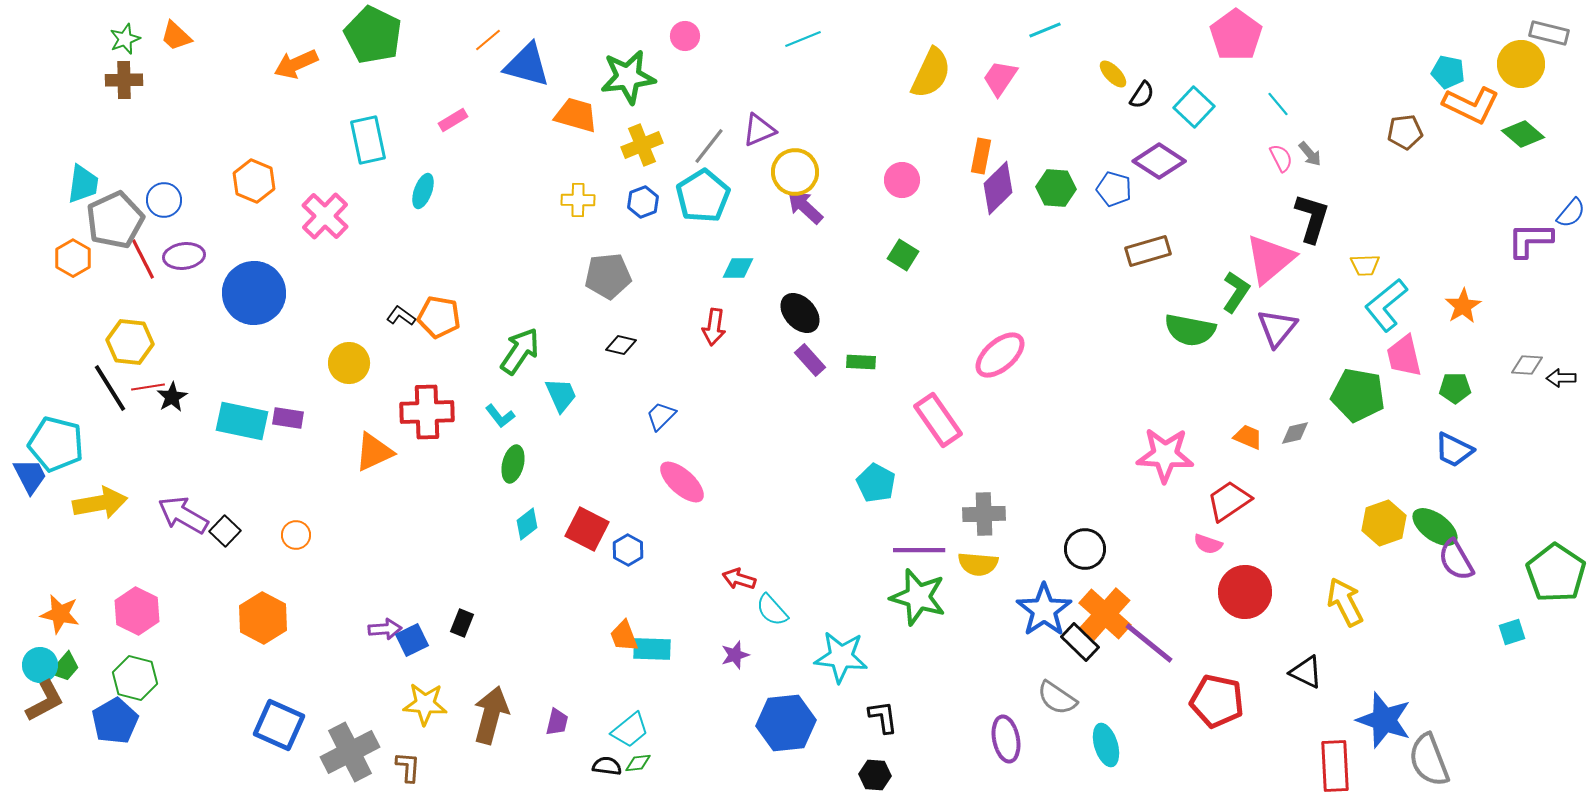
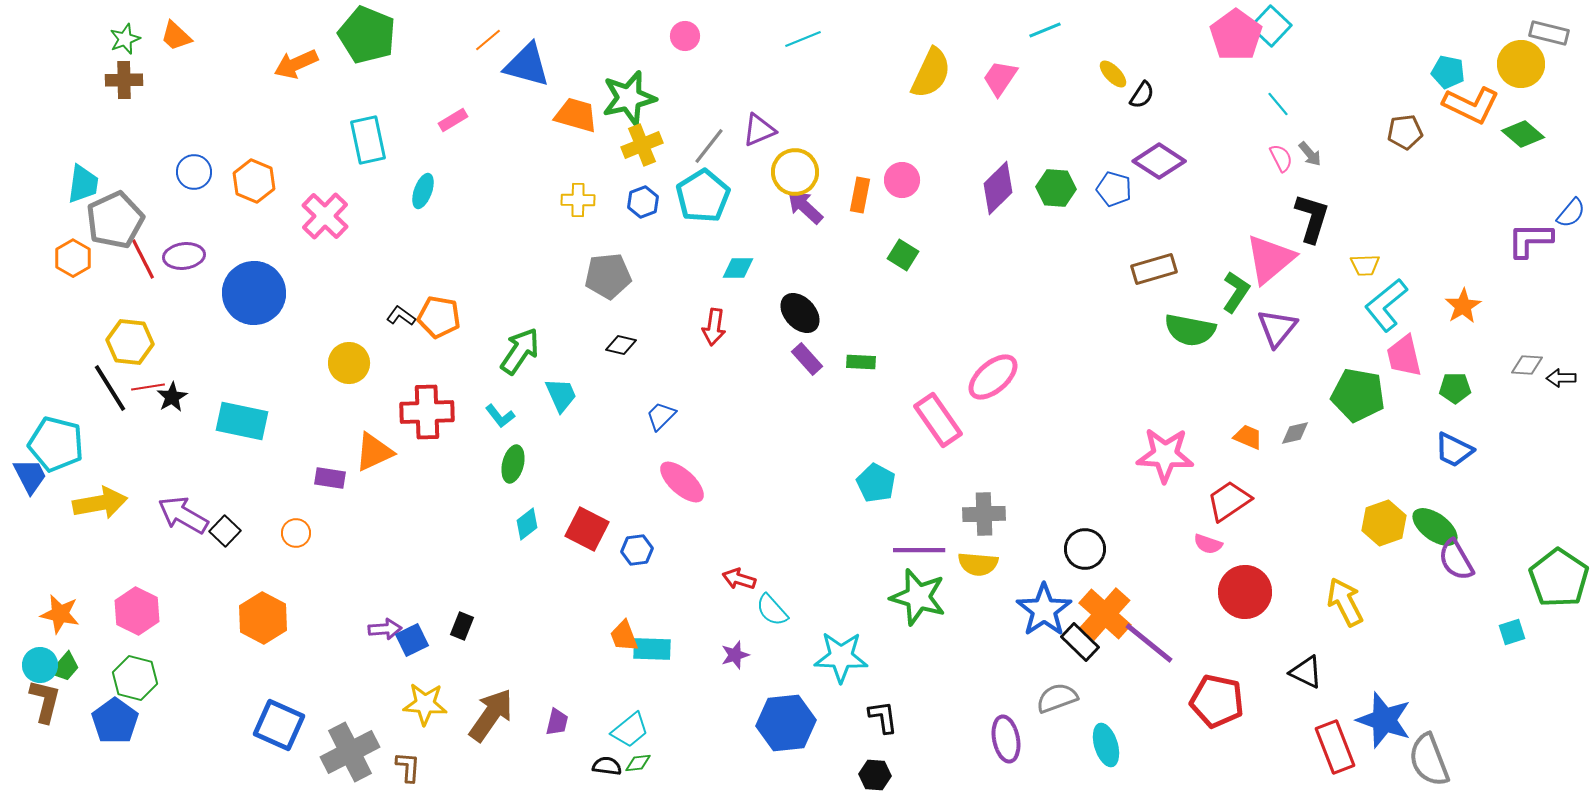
green pentagon at (373, 35): moved 6 px left; rotated 4 degrees counterclockwise
green star at (628, 77): moved 1 px right, 21 px down; rotated 6 degrees counterclockwise
cyan square at (1194, 107): moved 77 px right, 81 px up
orange rectangle at (981, 156): moved 121 px left, 39 px down
blue circle at (164, 200): moved 30 px right, 28 px up
brown rectangle at (1148, 251): moved 6 px right, 18 px down
pink ellipse at (1000, 355): moved 7 px left, 22 px down
purple rectangle at (810, 360): moved 3 px left, 1 px up
purple rectangle at (288, 418): moved 42 px right, 60 px down
orange circle at (296, 535): moved 2 px up
blue hexagon at (628, 550): moved 9 px right; rotated 24 degrees clockwise
green pentagon at (1556, 573): moved 3 px right, 5 px down
black rectangle at (462, 623): moved 3 px down
cyan star at (841, 657): rotated 4 degrees counterclockwise
gray semicircle at (1057, 698): rotated 126 degrees clockwise
brown L-shape at (45, 701): rotated 48 degrees counterclockwise
brown arrow at (491, 715): rotated 20 degrees clockwise
blue pentagon at (115, 721): rotated 6 degrees counterclockwise
red rectangle at (1335, 766): moved 19 px up; rotated 18 degrees counterclockwise
